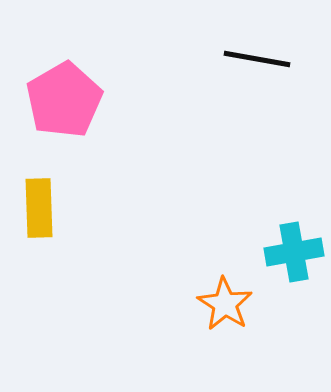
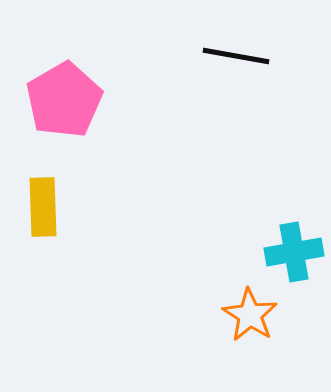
black line: moved 21 px left, 3 px up
yellow rectangle: moved 4 px right, 1 px up
orange star: moved 25 px right, 11 px down
